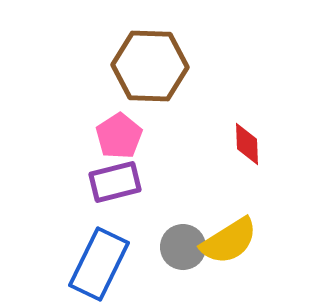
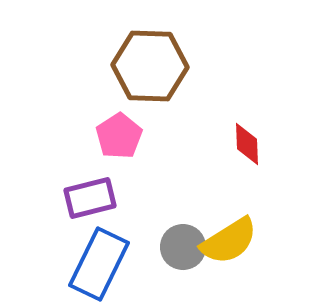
purple rectangle: moved 25 px left, 16 px down
